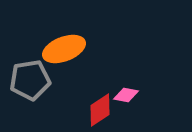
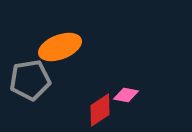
orange ellipse: moved 4 px left, 2 px up
